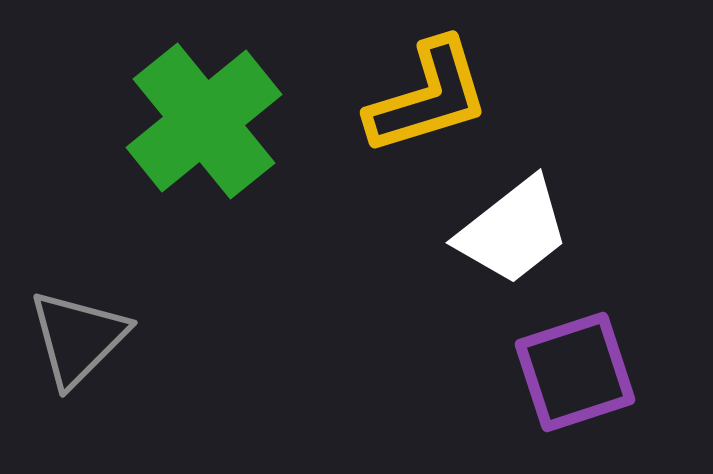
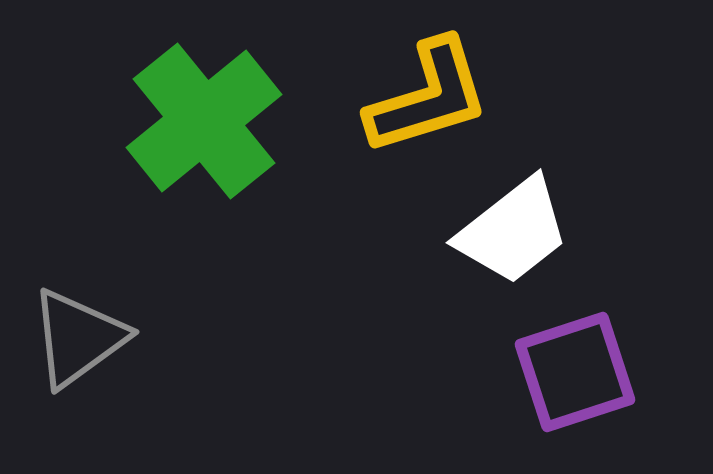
gray triangle: rotated 9 degrees clockwise
